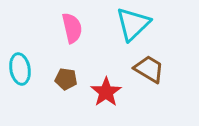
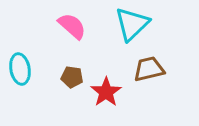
cyan triangle: moved 1 px left
pink semicircle: moved 2 px up; rotated 36 degrees counterclockwise
brown trapezoid: rotated 44 degrees counterclockwise
brown pentagon: moved 6 px right, 2 px up
